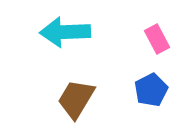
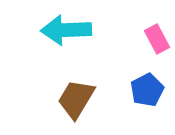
cyan arrow: moved 1 px right, 2 px up
blue pentagon: moved 4 px left
